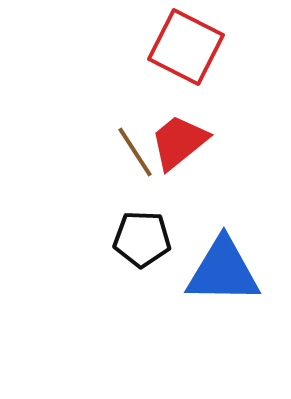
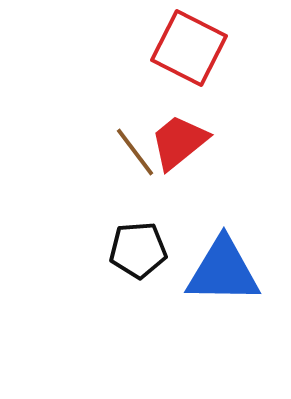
red square: moved 3 px right, 1 px down
brown line: rotated 4 degrees counterclockwise
black pentagon: moved 4 px left, 11 px down; rotated 6 degrees counterclockwise
